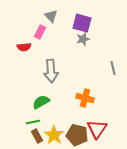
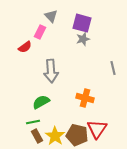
red semicircle: moved 1 px right; rotated 32 degrees counterclockwise
yellow star: moved 1 px right, 1 px down
